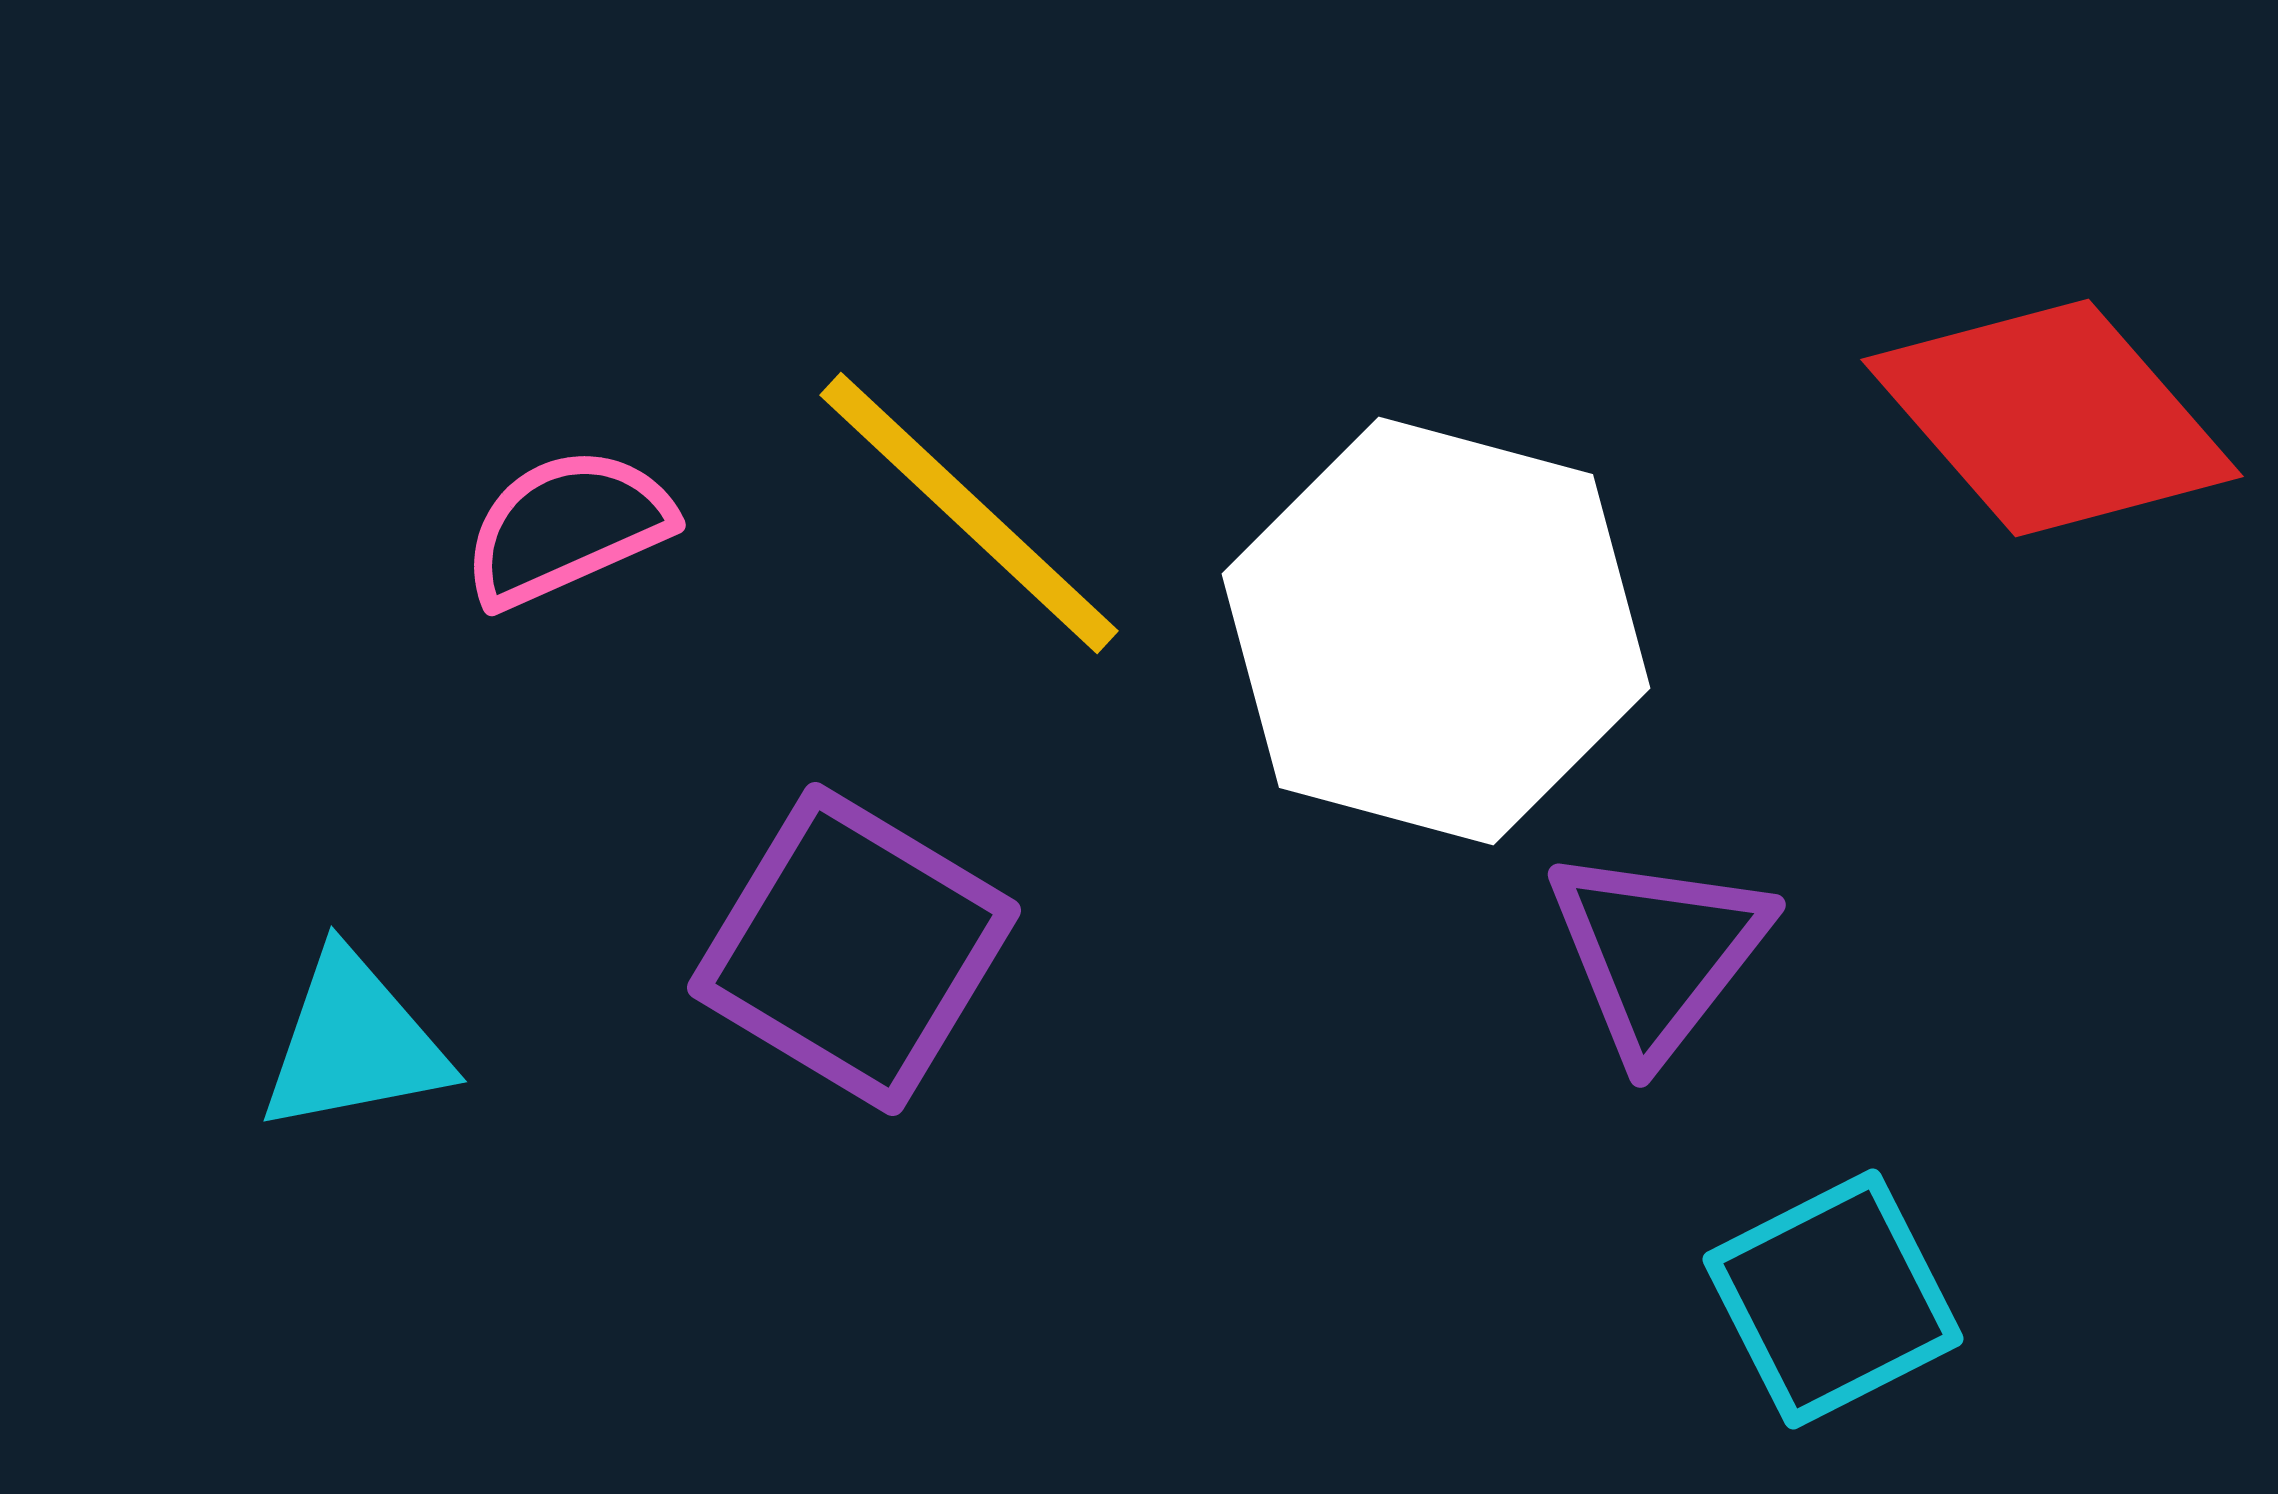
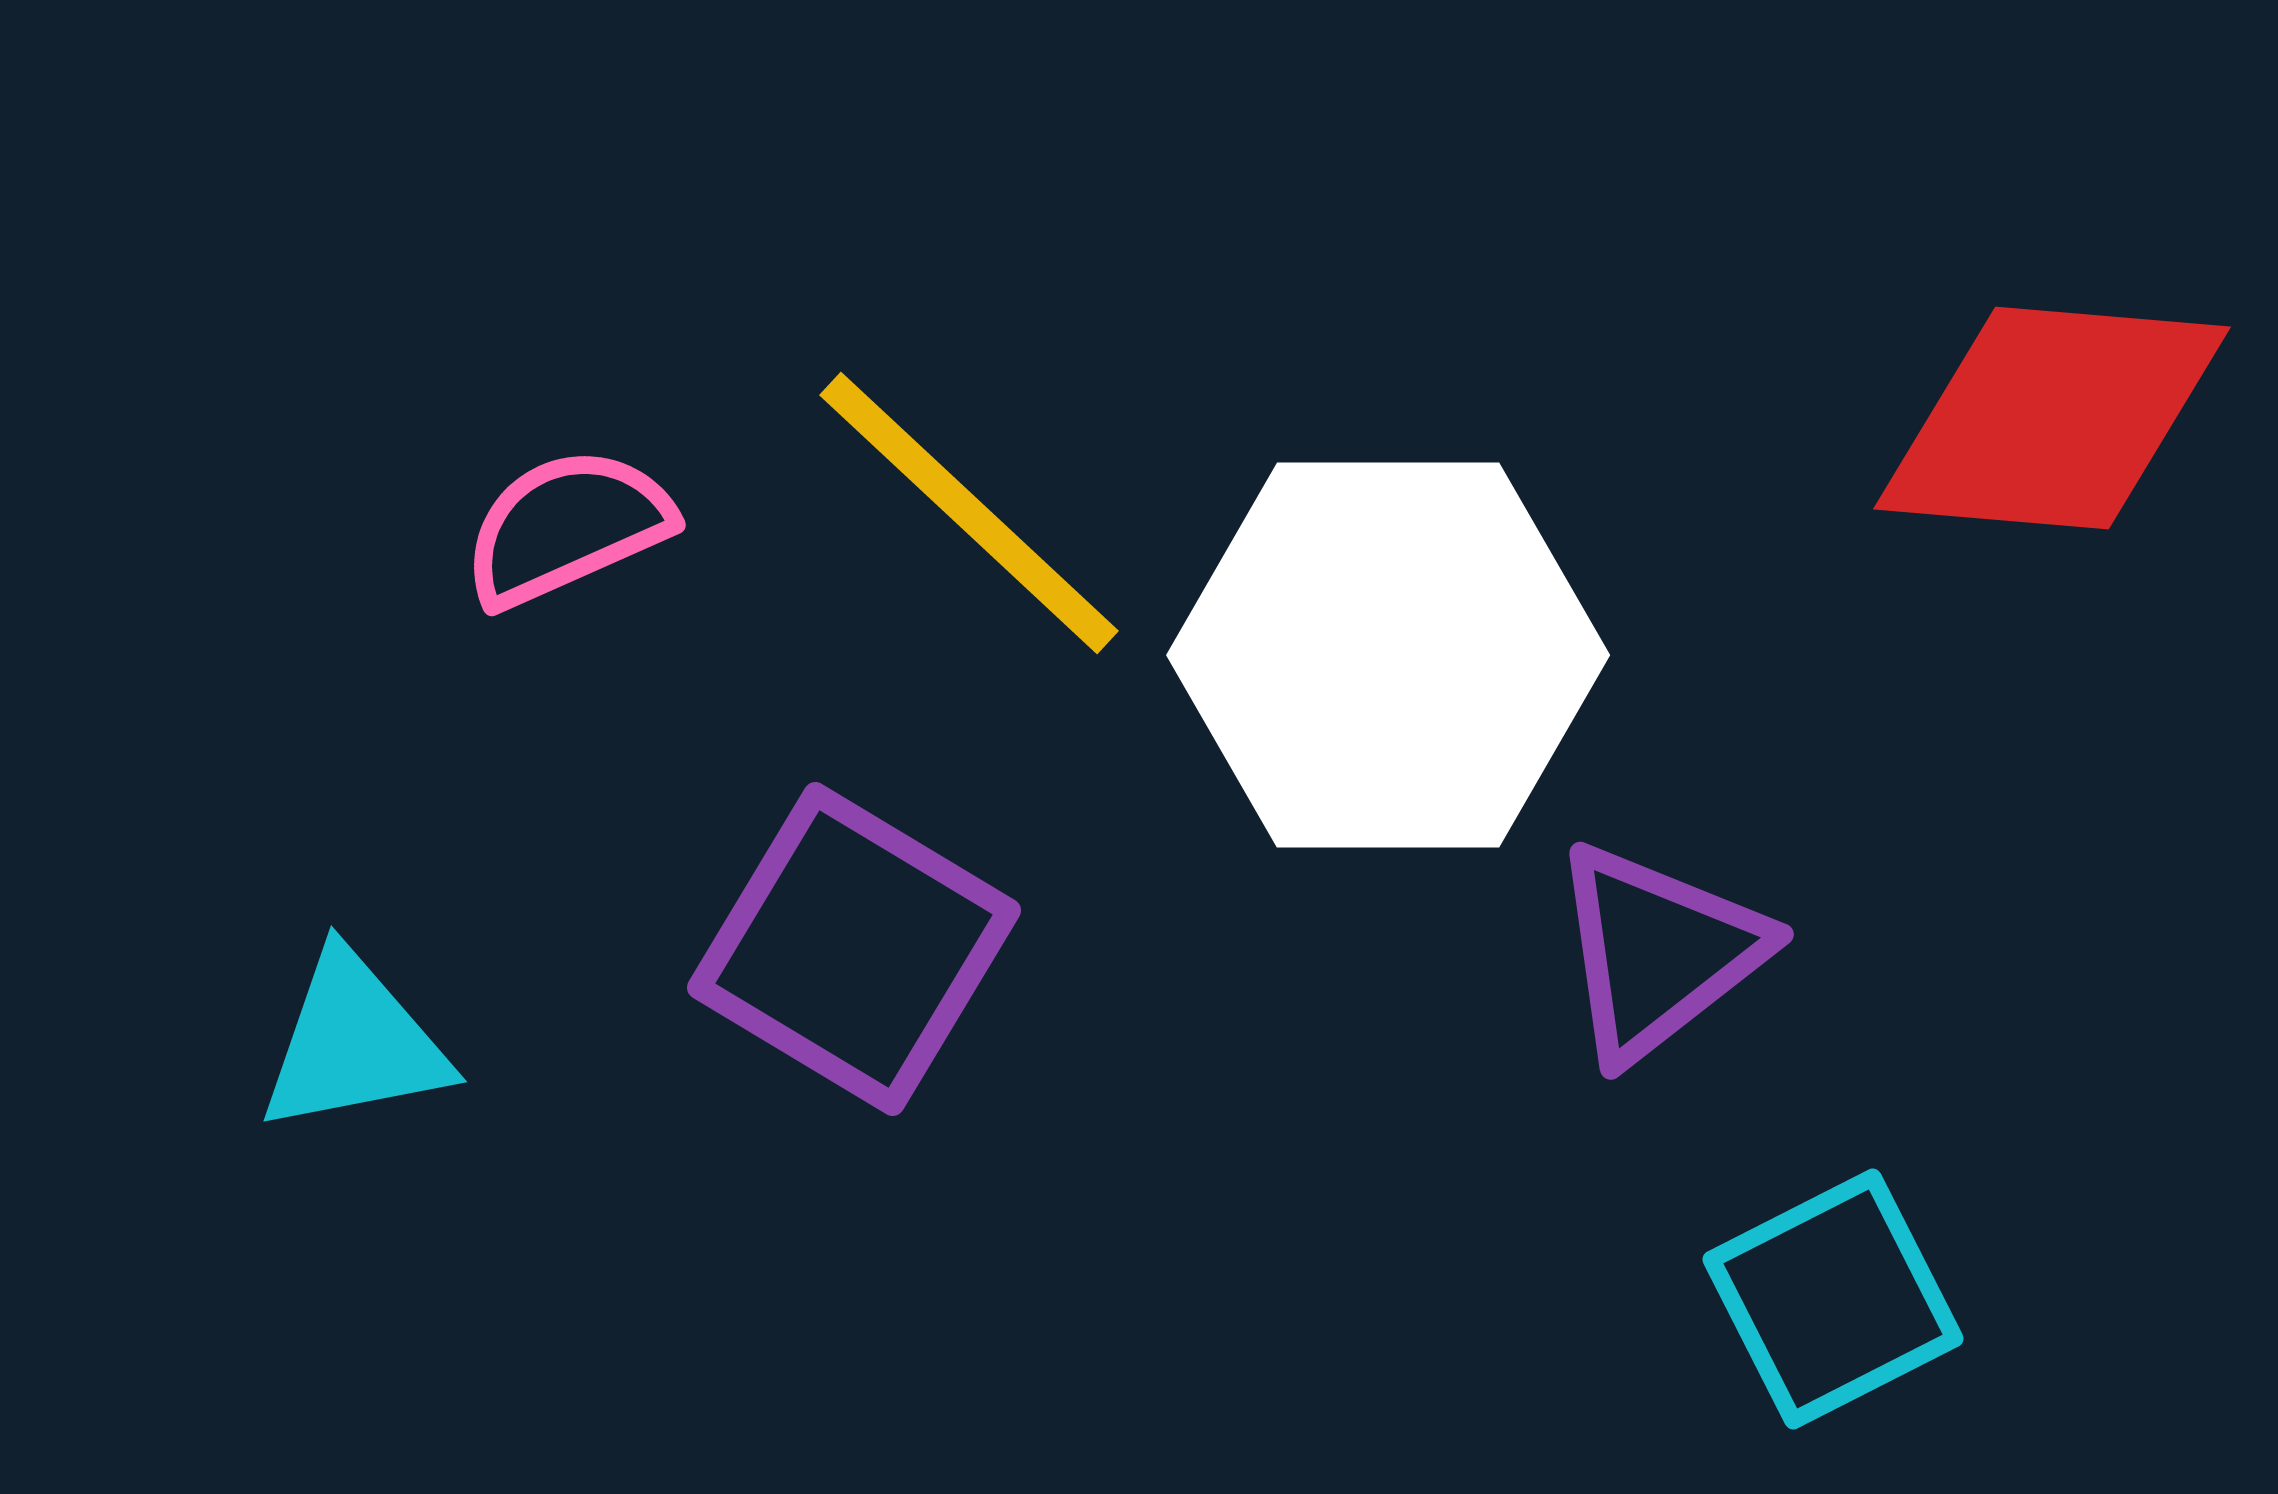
red diamond: rotated 44 degrees counterclockwise
white hexagon: moved 48 px left, 24 px down; rotated 15 degrees counterclockwise
purple triangle: rotated 14 degrees clockwise
